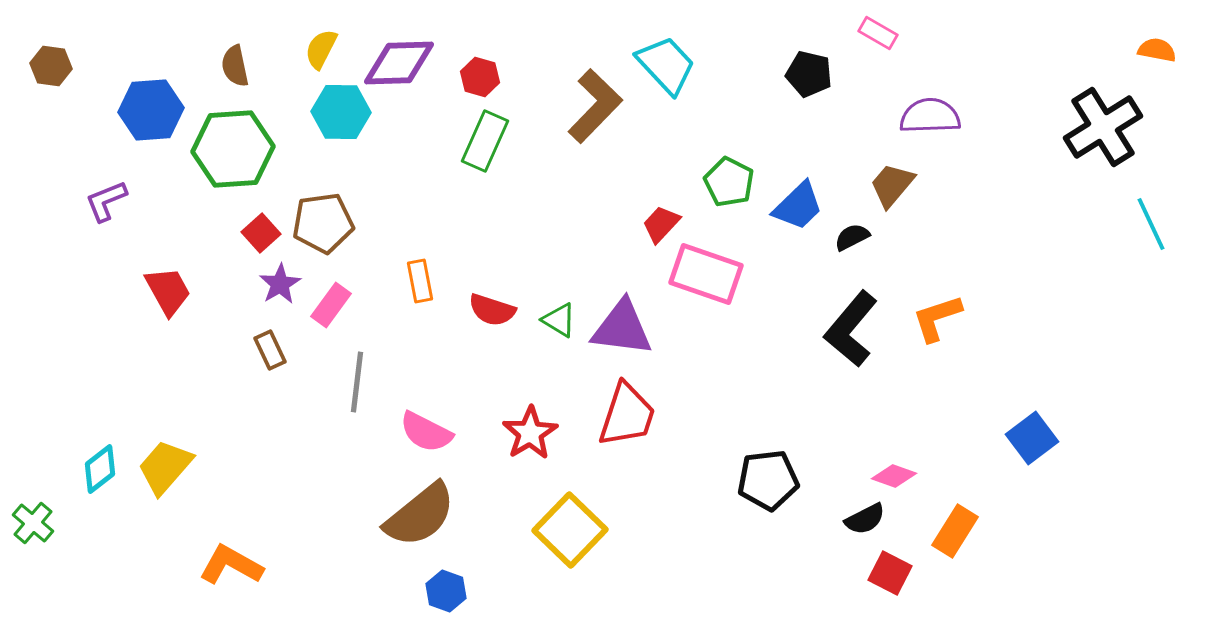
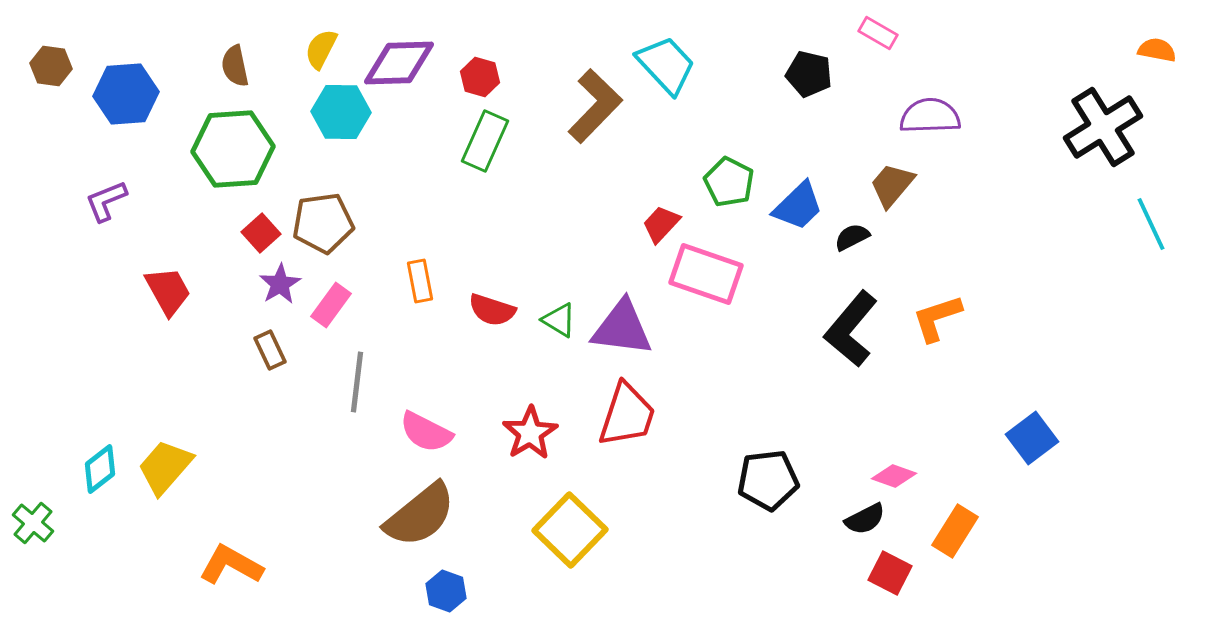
blue hexagon at (151, 110): moved 25 px left, 16 px up
